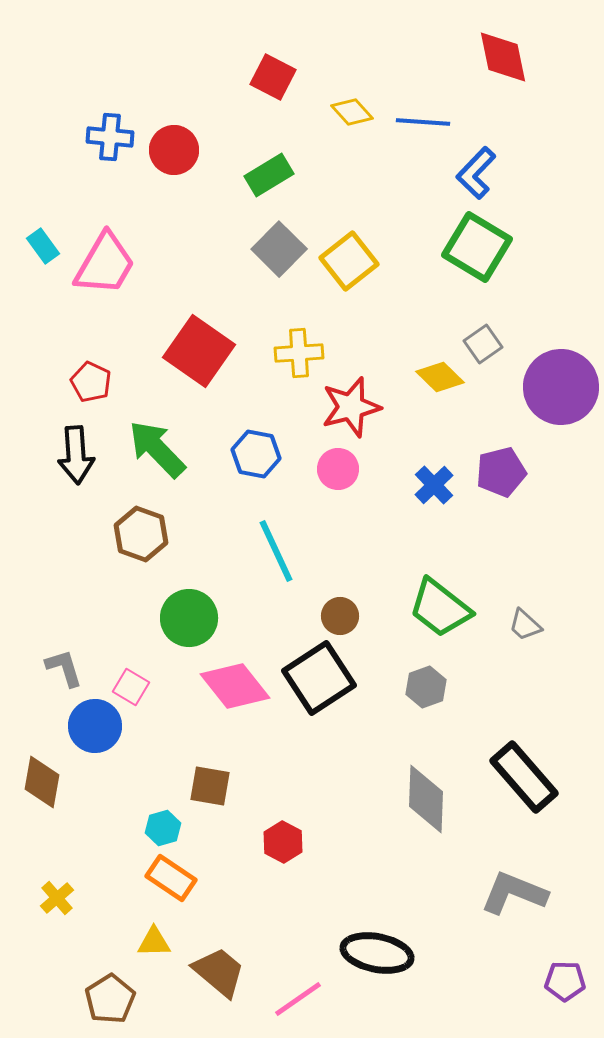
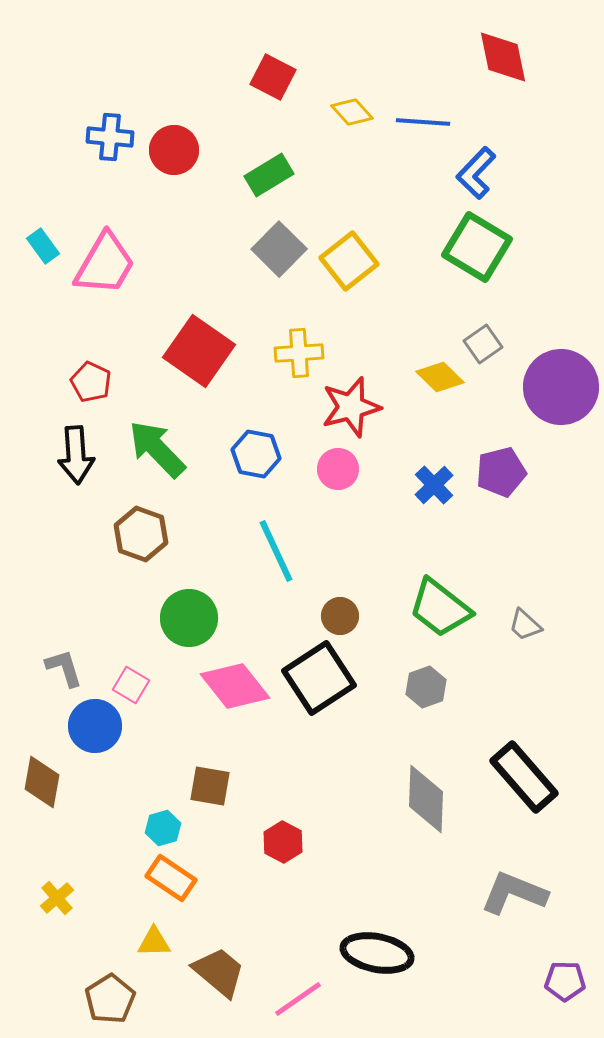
pink square at (131, 687): moved 2 px up
